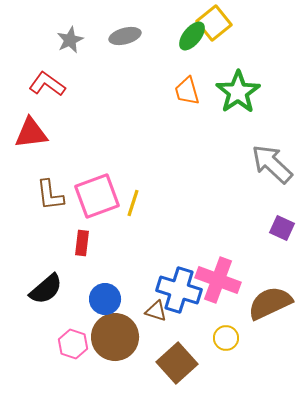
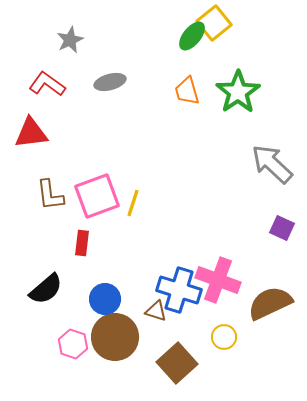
gray ellipse: moved 15 px left, 46 px down
yellow circle: moved 2 px left, 1 px up
